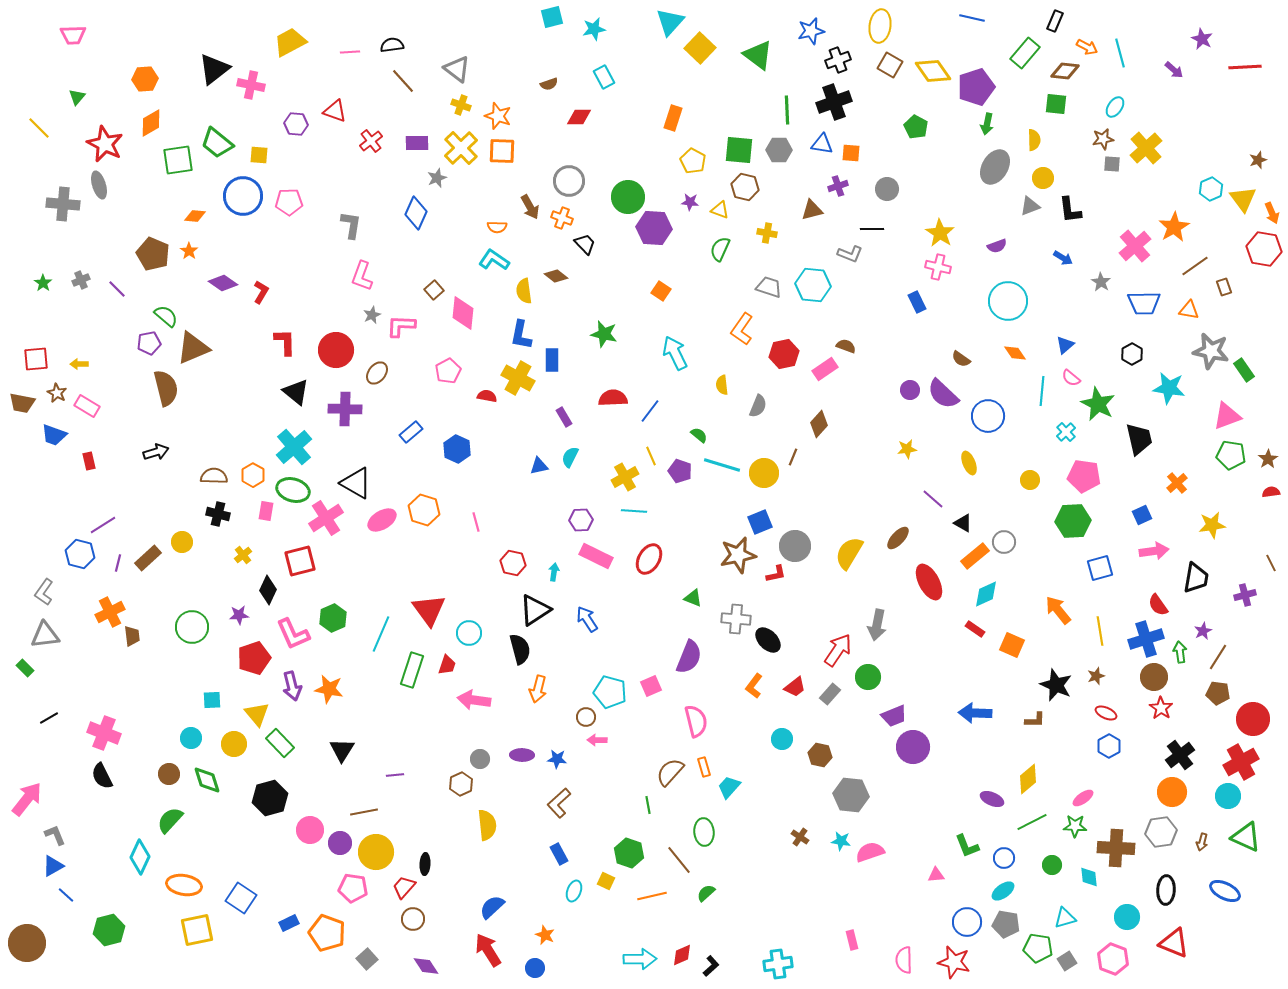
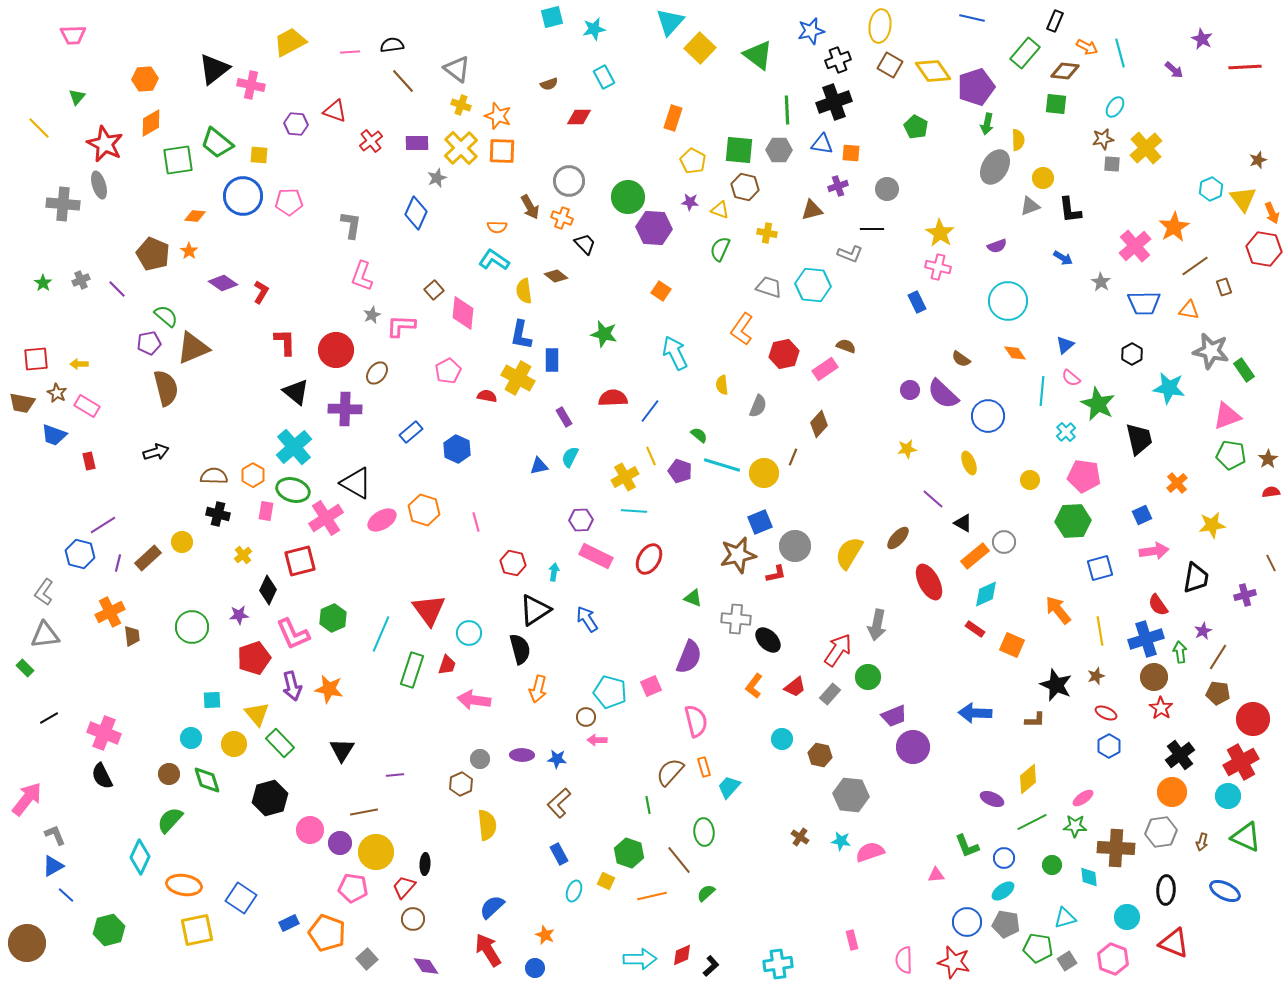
yellow semicircle at (1034, 140): moved 16 px left
